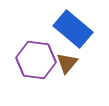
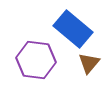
brown triangle: moved 22 px right
